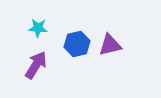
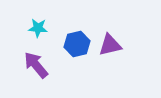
purple arrow: rotated 72 degrees counterclockwise
